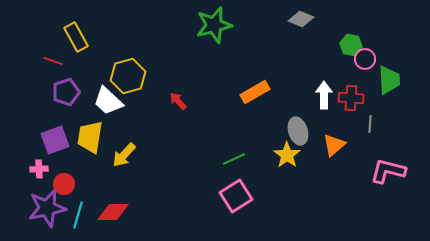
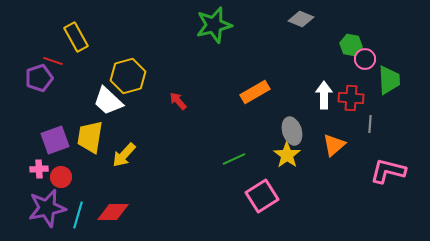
purple pentagon: moved 27 px left, 14 px up
gray ellipse: moved 6 px left
red circle: moved 3 px left, 7 px up
pink square: moved 26 px right
